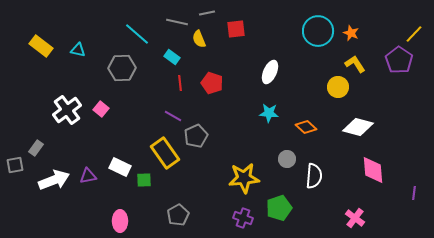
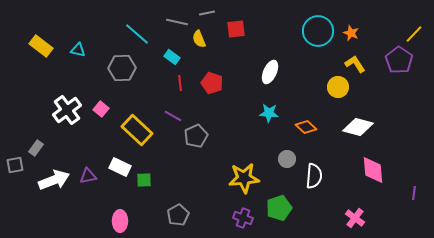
yellow rectangle at (165, 153): moved 28 px left, 23 px up; rotated 12 degrees counterclockwise
